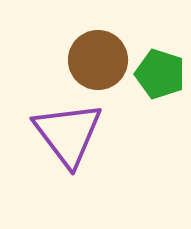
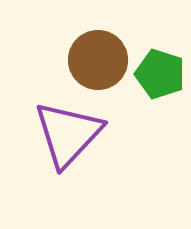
purple triangle: rotated 20 degrees clockwise
